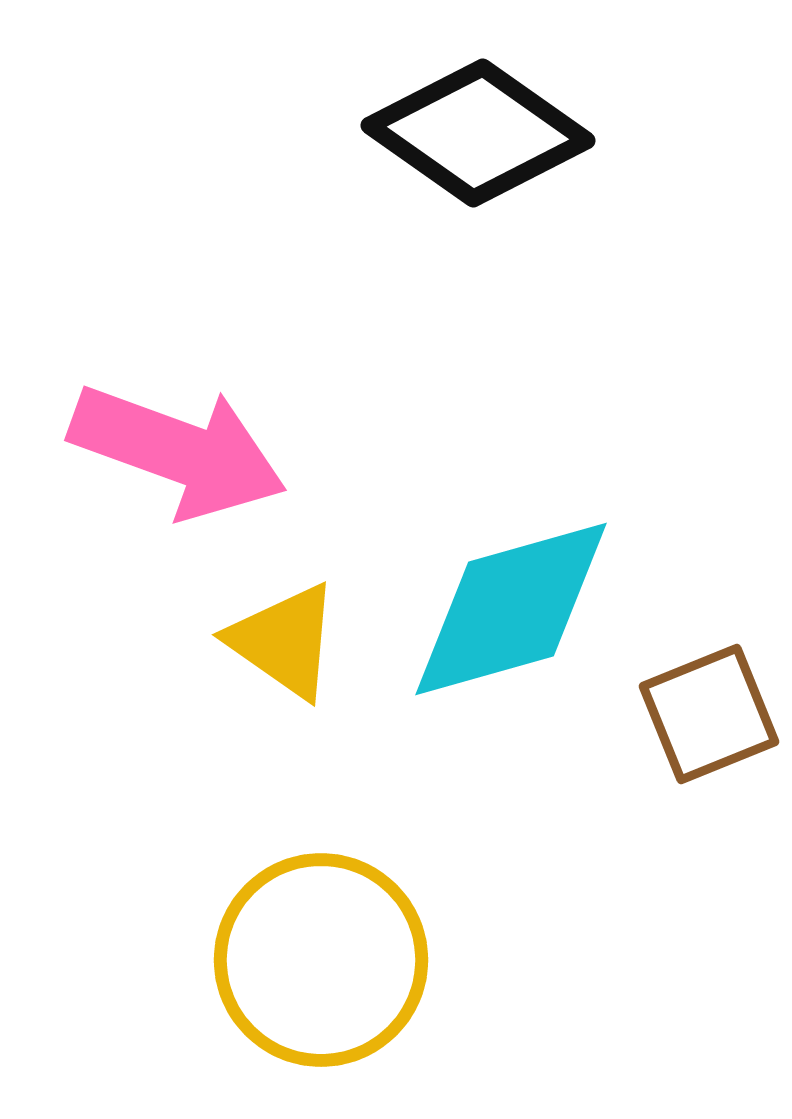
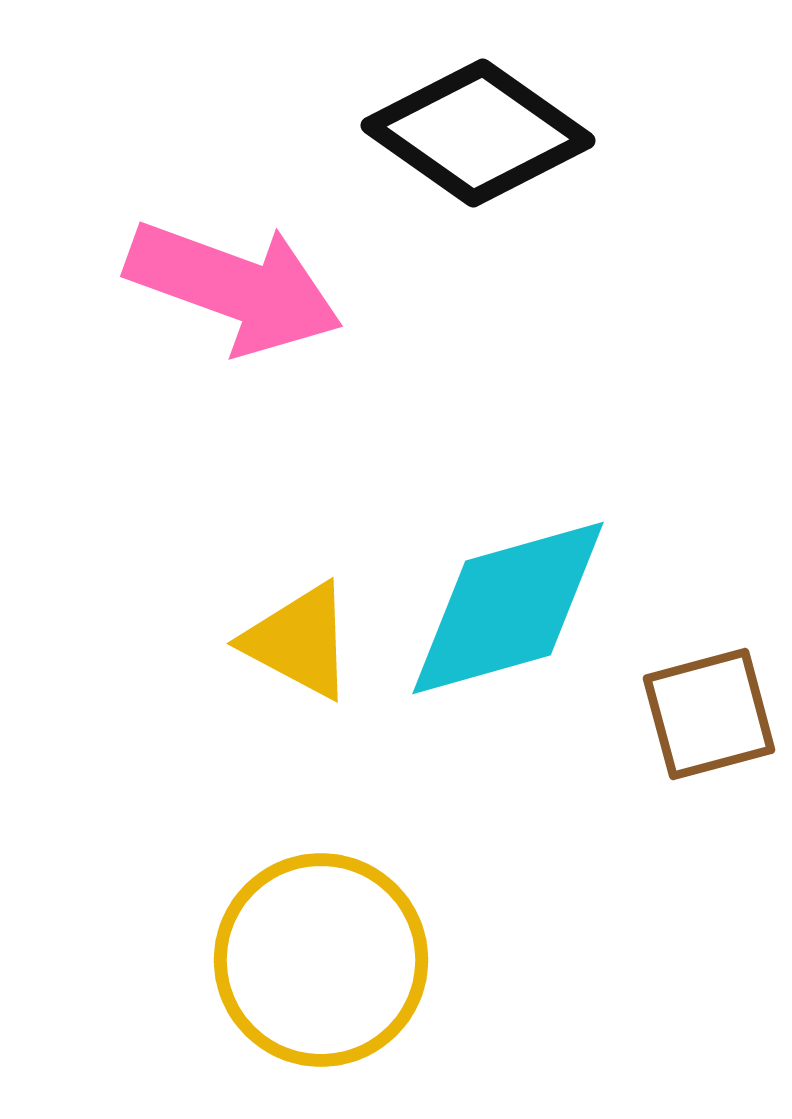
pink arrow: moved 56 px right, 164 px up
cyan diamond: moved 3 px left, 1 px up
yellow triangle: moved 15 px right; rotated 7 degrees counterclockwise
brown square: rotated 7 degrees clockwise
